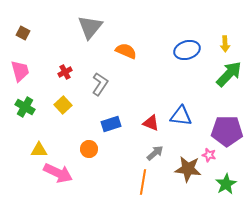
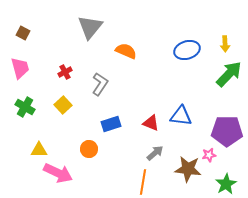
pink trapezoid: moved 3 px up
pink star: rotated 24 degrees counterclockwise
